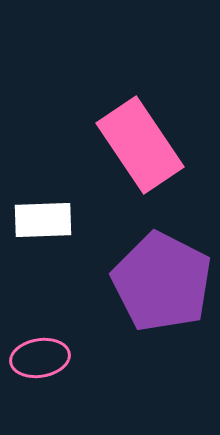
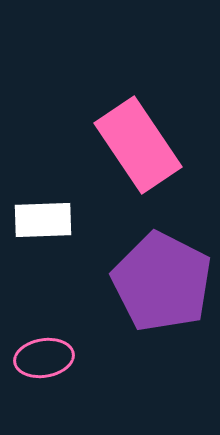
pink rectangle: moved 2 px left
pink ellipse: moved 4 px right
